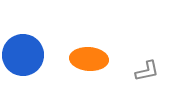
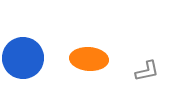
blue circle: moved 3 px down
